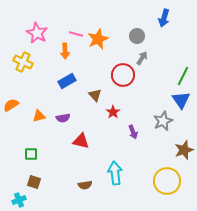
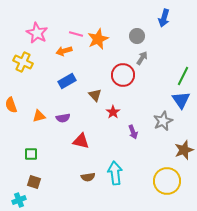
orange arrow: moved 1 px left; rotated 77 degrees clockwise
orange semicircle: rotated 77 degrees counterclockwise
brown semicircle: moved 3 px right, 8 px up
